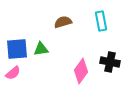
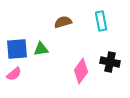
pink semicircle: moved 1 px right, 1 px down
